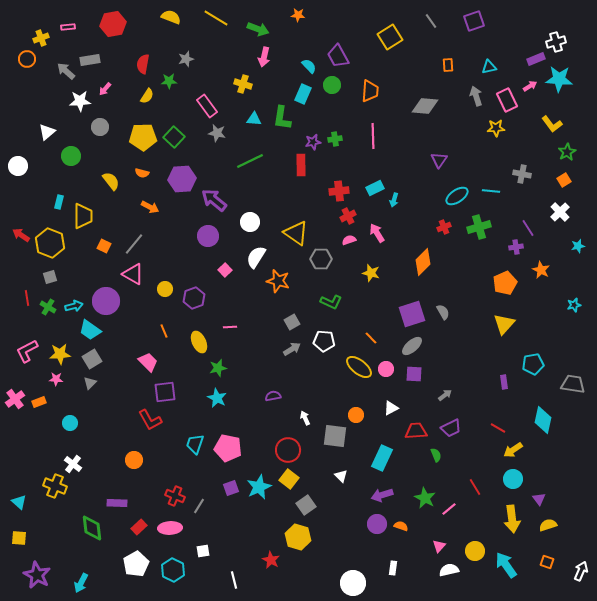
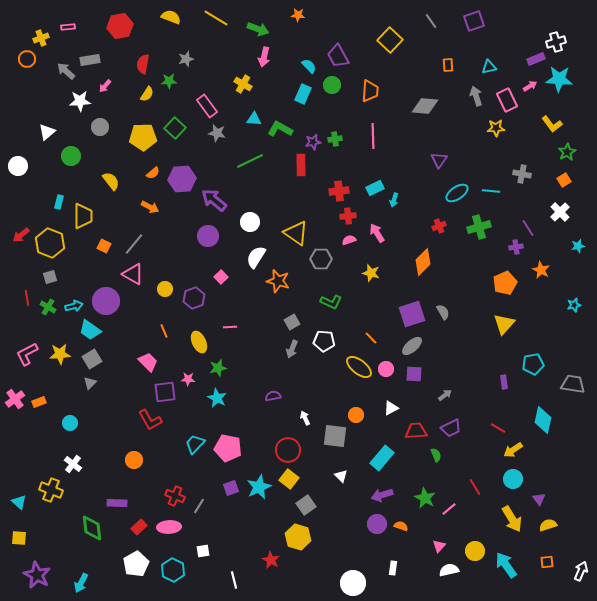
red hexagon at (113, 24): moved 7 px right, 2 px down
yellow square at (390, 37): moved 3 px down; rotated 15 degrees counterclockwise
yellow cross at (243, 84): rotated 12 degrees clockwise
pink arrow at (105, 89): moved 3 px up
yellow semicircle at (147, 96): moved 2 px up
green L-shape at (282, 118): moved 2 px left, 11 px down; rotated 110 degrees clockwise
green square at (174, 137): moved 1 px right, 9 px up
orange semicircle at (142, 173): moved 11 px right; rotated 56 degrees counterclockwise
cyan ellipse at (457, 196): moved 3 px up
red cross at (348, 216): rotated 21 degrees clockwise
red cross at (444, 227): moved 5 px left, 1 px up
red arrow at (21, 235): rotated 72 degrees counterclockwise
pink square at (225, 270): moved 4 px left, 7 px down
gray arrow at (292, 349): rotated 144 degrees clockwise
pink L-shape at (27, 351): moved 3 px down
pink star at (56, 379): moved 132 px right
cyan trapezoid at (195, 444): rotated 25 degrees clockwise
cyan rectangle at (382, 458): rotated 15 degrees clockwise
yellow cross at (55, 486): moved 4 px left, 4 px down
yellow arrow at (512, 519): rotated 24 degrees counterclockwise
pink ellipse at (170, 528): moved 1 px left, 1 px up
orange square at (547, 562): rotated 24 degrees counterclockwise
